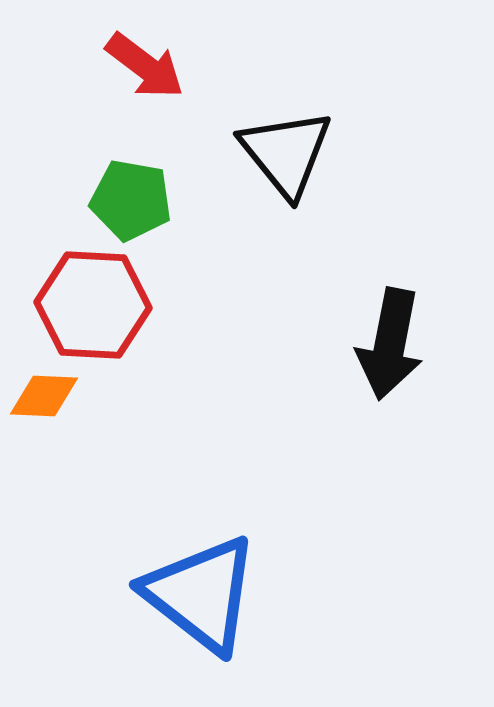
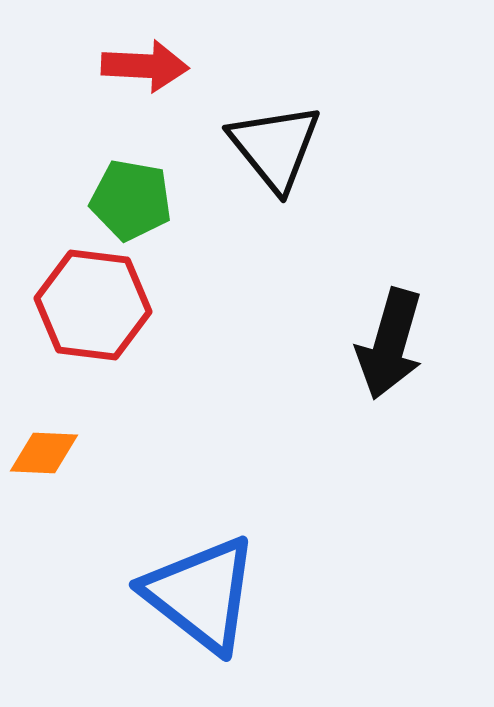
red arrow: rotated 34 degrees counterclockwise
black triangle: moved 11 px left, 6 px up
red hexagon: rotated 4 degrees clockwise
black arrow: rotated 5 degrees clockwise
orange diamond: moved 57 px down
